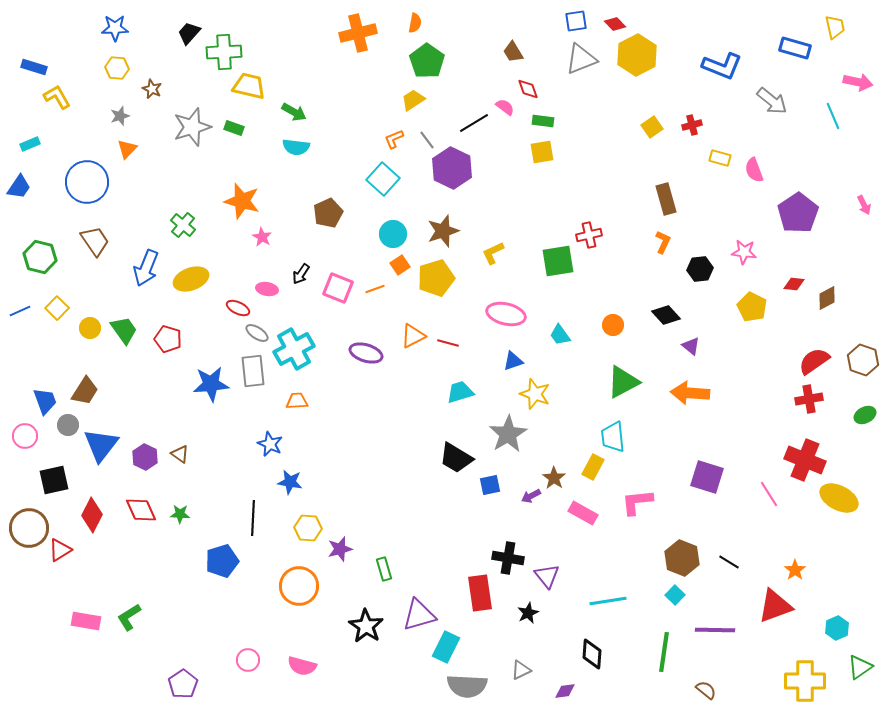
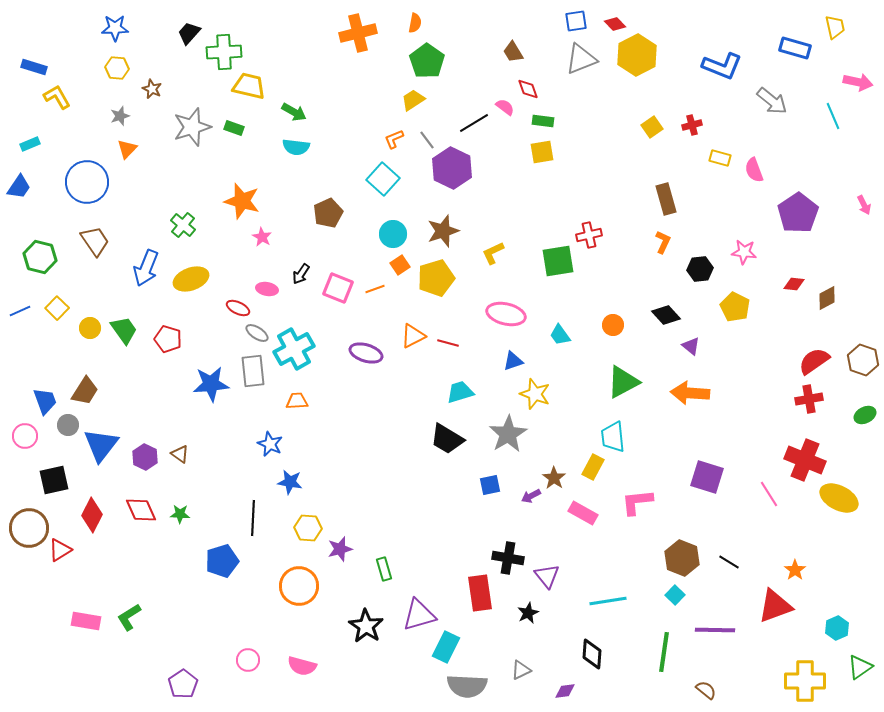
yellow pentagon at (752, 307): moved 17 px left
black trapezoid at (456, 458): moved 9 px left, 19 px up
